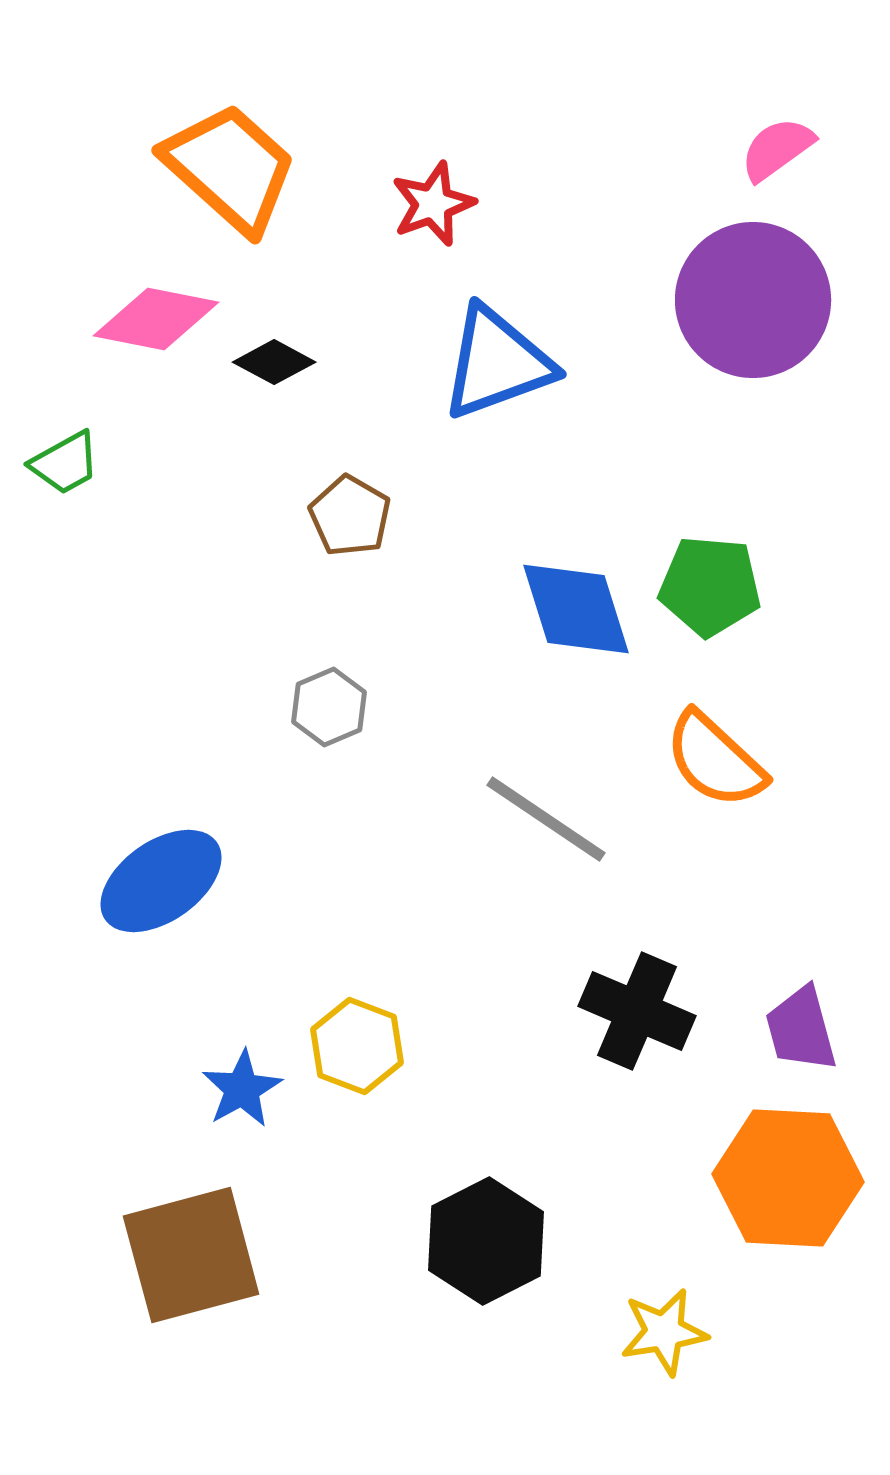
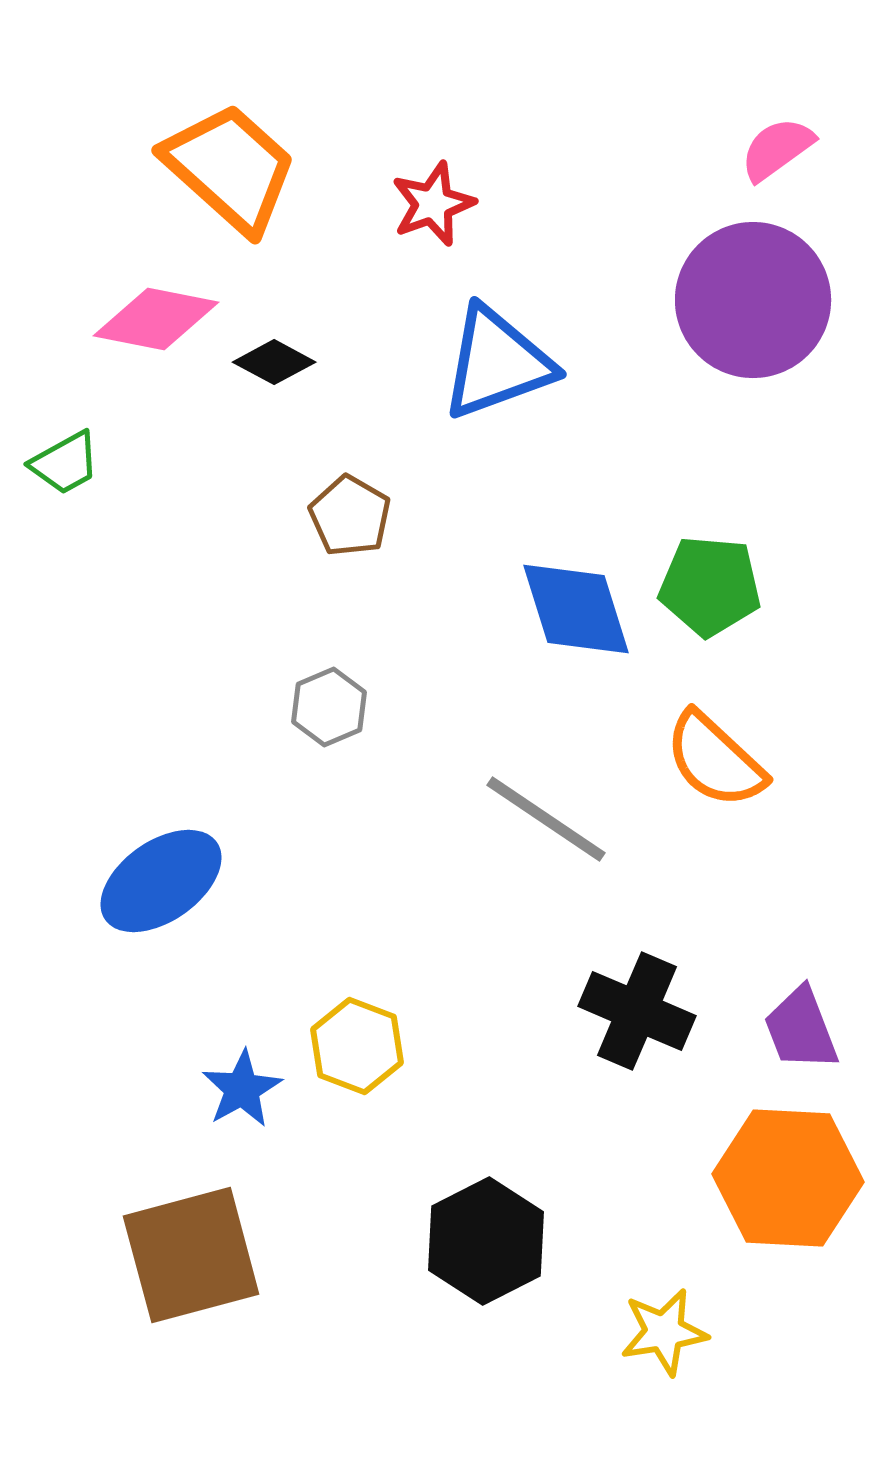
purple trapezoid: rotated 6 degrees counterclockwise
